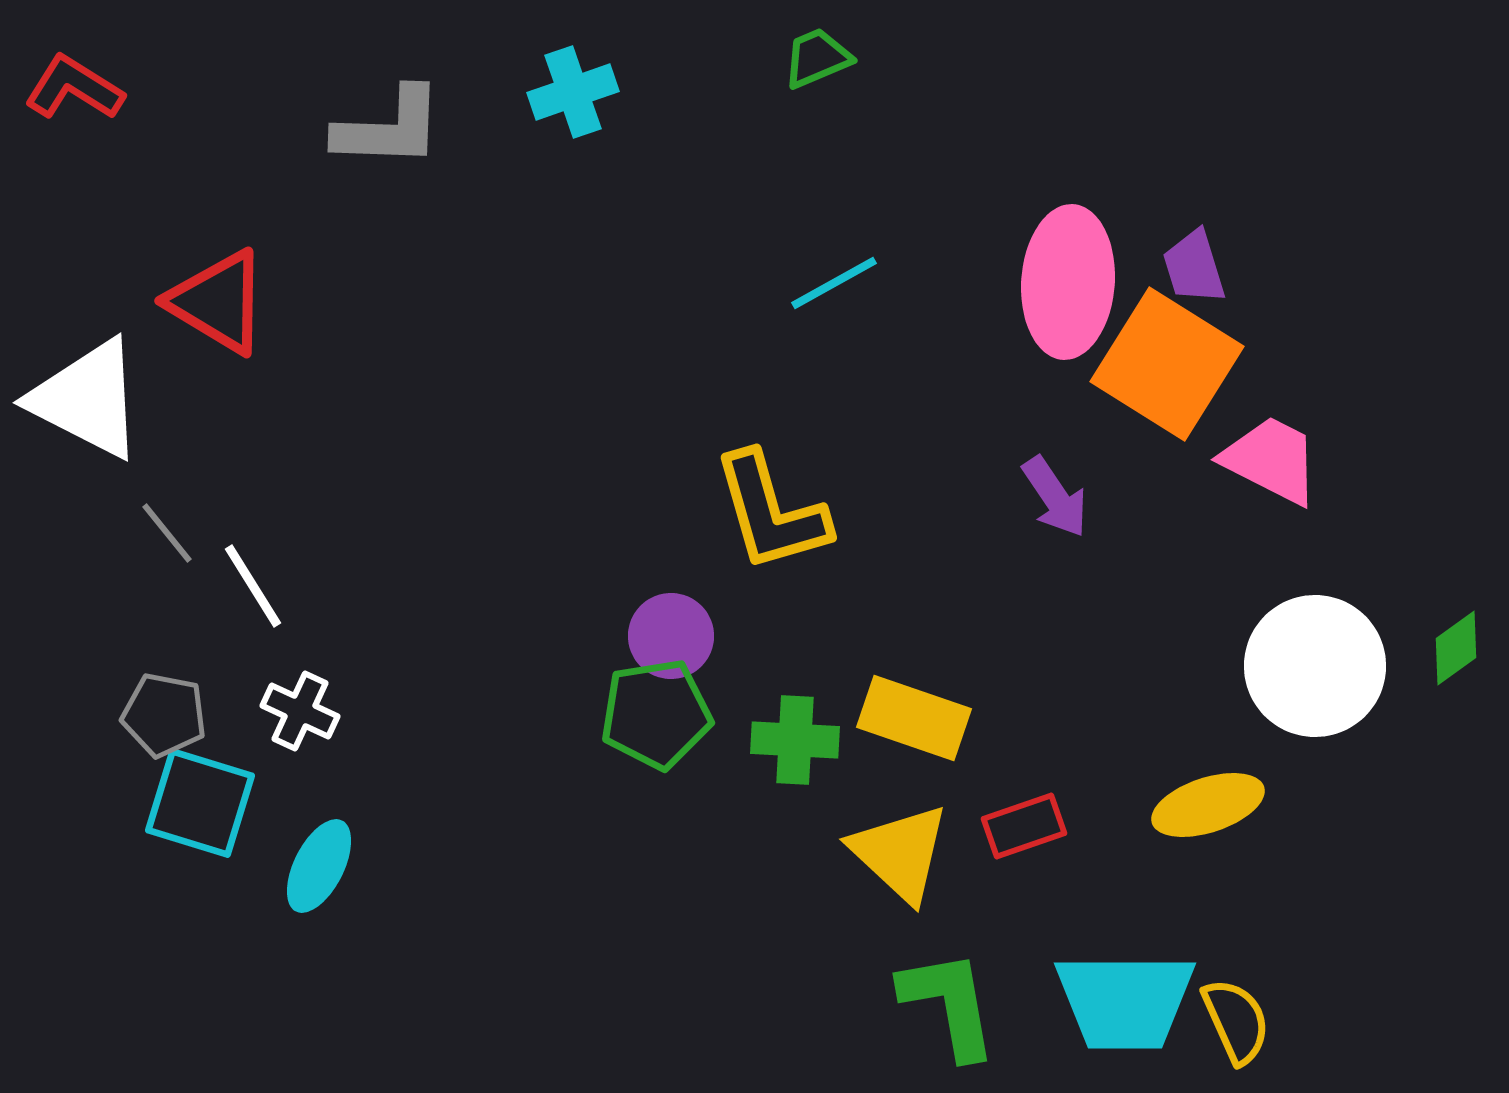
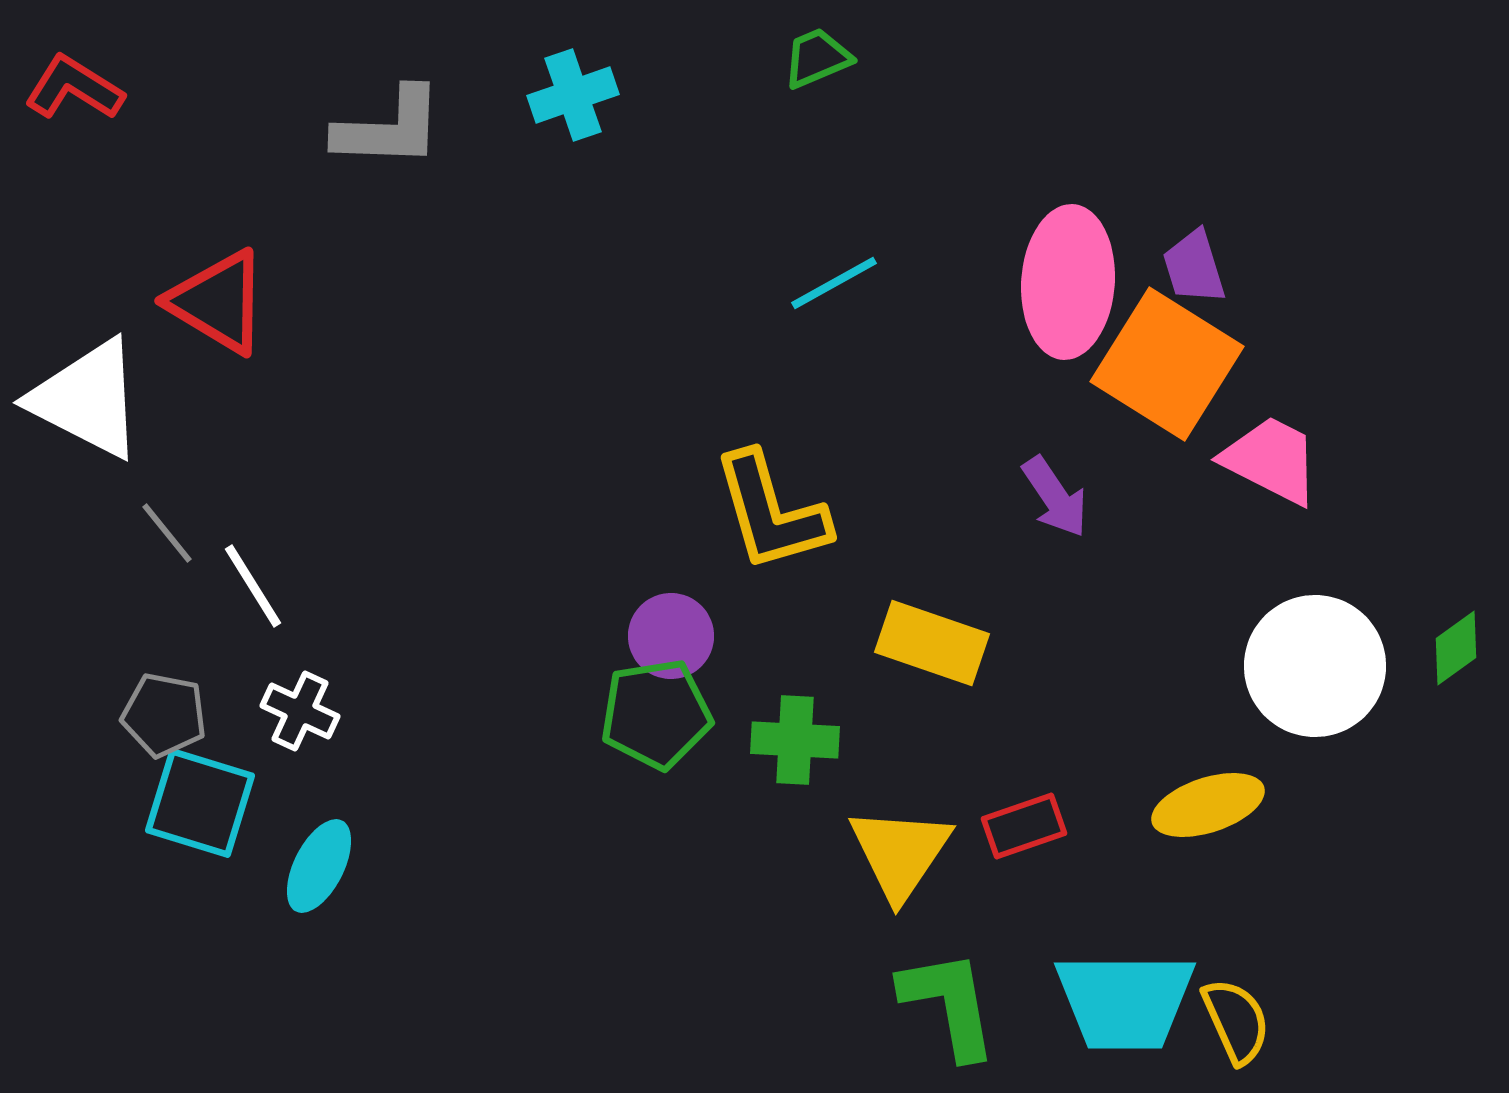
cyan cross: moved 3 px down
yellow rectangle: moved 18 px right, 75 px up
yellow triangle: rotated 21 degrees clockwise
